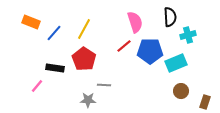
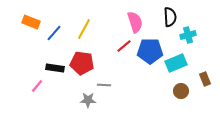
red pentagon: moved 2 px left, 4 px down; rotated 25 degrees counterclockwise
brown rectangle: moved 23 px up; rotated 40 degrees counterclockwise
